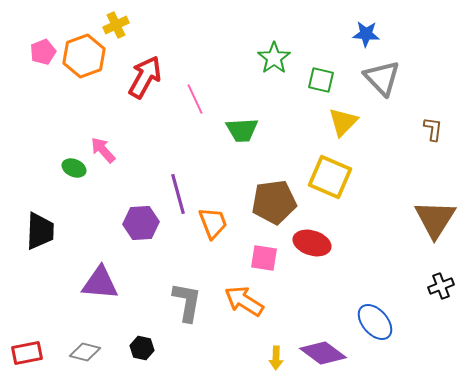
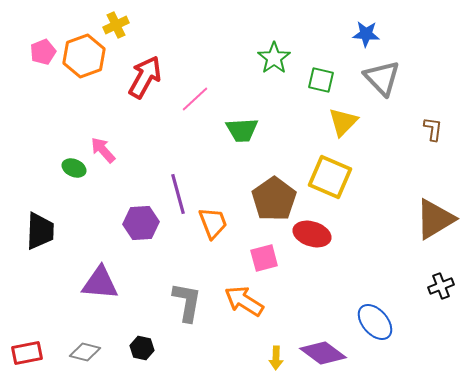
pink line: rotated 72 degrees clockwise
brown pentagon: moved 3 px up; rotated 27 degrees counterclockwise
brown triangle: rotated 27 degrees clockwise
red ellipse: moved 9 px up
pink square: rotated 24 degrees counterclockwise
